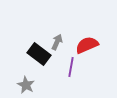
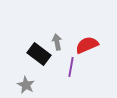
gray arrow: rotated 35 degrees counterclockwise
